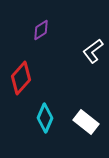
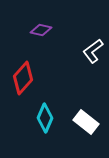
purple diamond: rotated 45 degrees clockwise
red diamond: moved 2 px right
